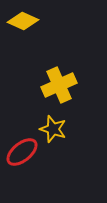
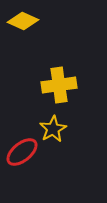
yellow cross: rotated 16 degrees clockwise
yellow star: rotated 24 degrees clockwise
